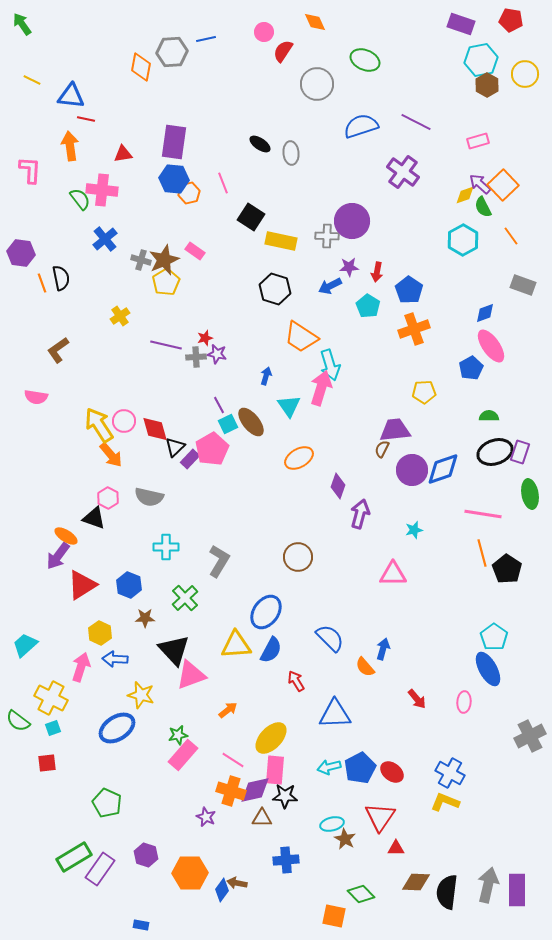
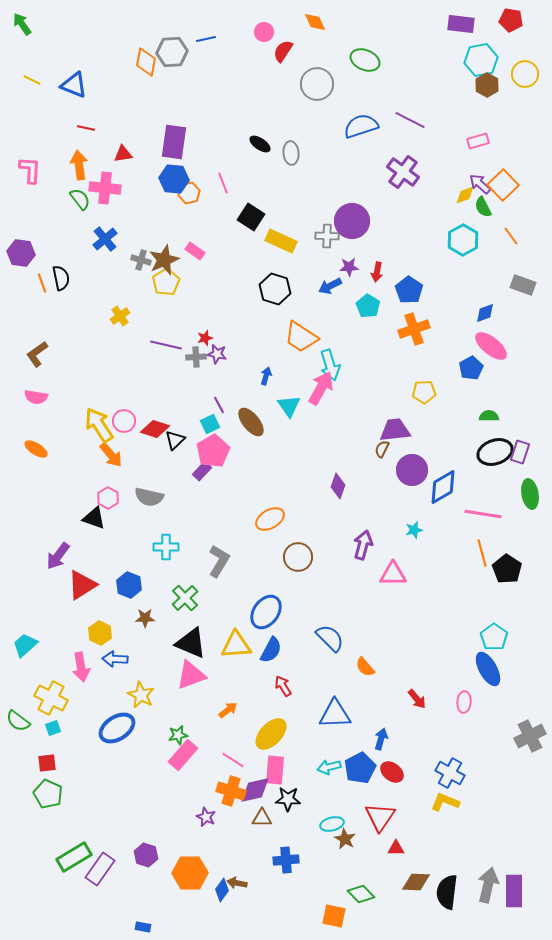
purple rectangle at (461, 24): rotated 12 degrees counterclockwise
orange diamond at (141, 67): moved 5 px right, 5 px up
blue triangle at (71, 96): moved 3 px right, 11 px up; rotated 16 degrees clockwise
red line at (86, 119): moved 9 px down
purple line at (416, 122): moved 6 px left, 2 px up
orange arrow at (70, 146): moved 9 px right, 19 px down
pink cross at (102, 190): moved 3 px right, 2 px up
yellow rectangle at (281, 241): rotated 12 degrees clockwise
pink ellipse at (491, 346): rotated 16 degrees counterclockwise
brown L-shape at (58, 350): moved 21 px left, 4 px down
pink arrow at (321, 388): rotated 12 degrees clockwise
cyan square at (228, 424): moved 18 px left
red diamond at (155, 429): rotated 56 degrees counterclockwise
black triangle at (175, 447): moved 7 px up
pink pentagon at (212, 449): moved 1 px right, 2 px down
orange ellipse at (299, 458): moved 29 px left, 61 px down
purple rectangle at (190, 459): moved 12 px right, 12 px down
blue diamond at (443, 469): moved 18 px down; rotated 12 degrees counterclockwise
purple arrow at (360, 514): moved 3 px right, 31 px down
orange ellipse at (66, 536): moved 30 px left, 87 px up
blue arrow at (383, 649): moved 2 px left, 90 px down
black triangle at (174, 650): moved 17 px right, 7 px up; rotated 24 degrees counterclockwise
pink arrow at (81, 667): rotated 152 degrees clockwise
red arrow at (296, 681): moved 13 px left, 5 px down
yellow star at (141, 695): rotated 12 degrees clockwise
yellow ellipse at (271, 738): moved 4 px up
black star at (285, 796): moved 3 px right, 3 px down
green pentagon at (107, 803): moved 59 px left, 9 px up
purple rectangle at (517, 890): moved 3 px left, 1 px down
blue rectangle at (141, 925): moved 2 px right, 2 px down
